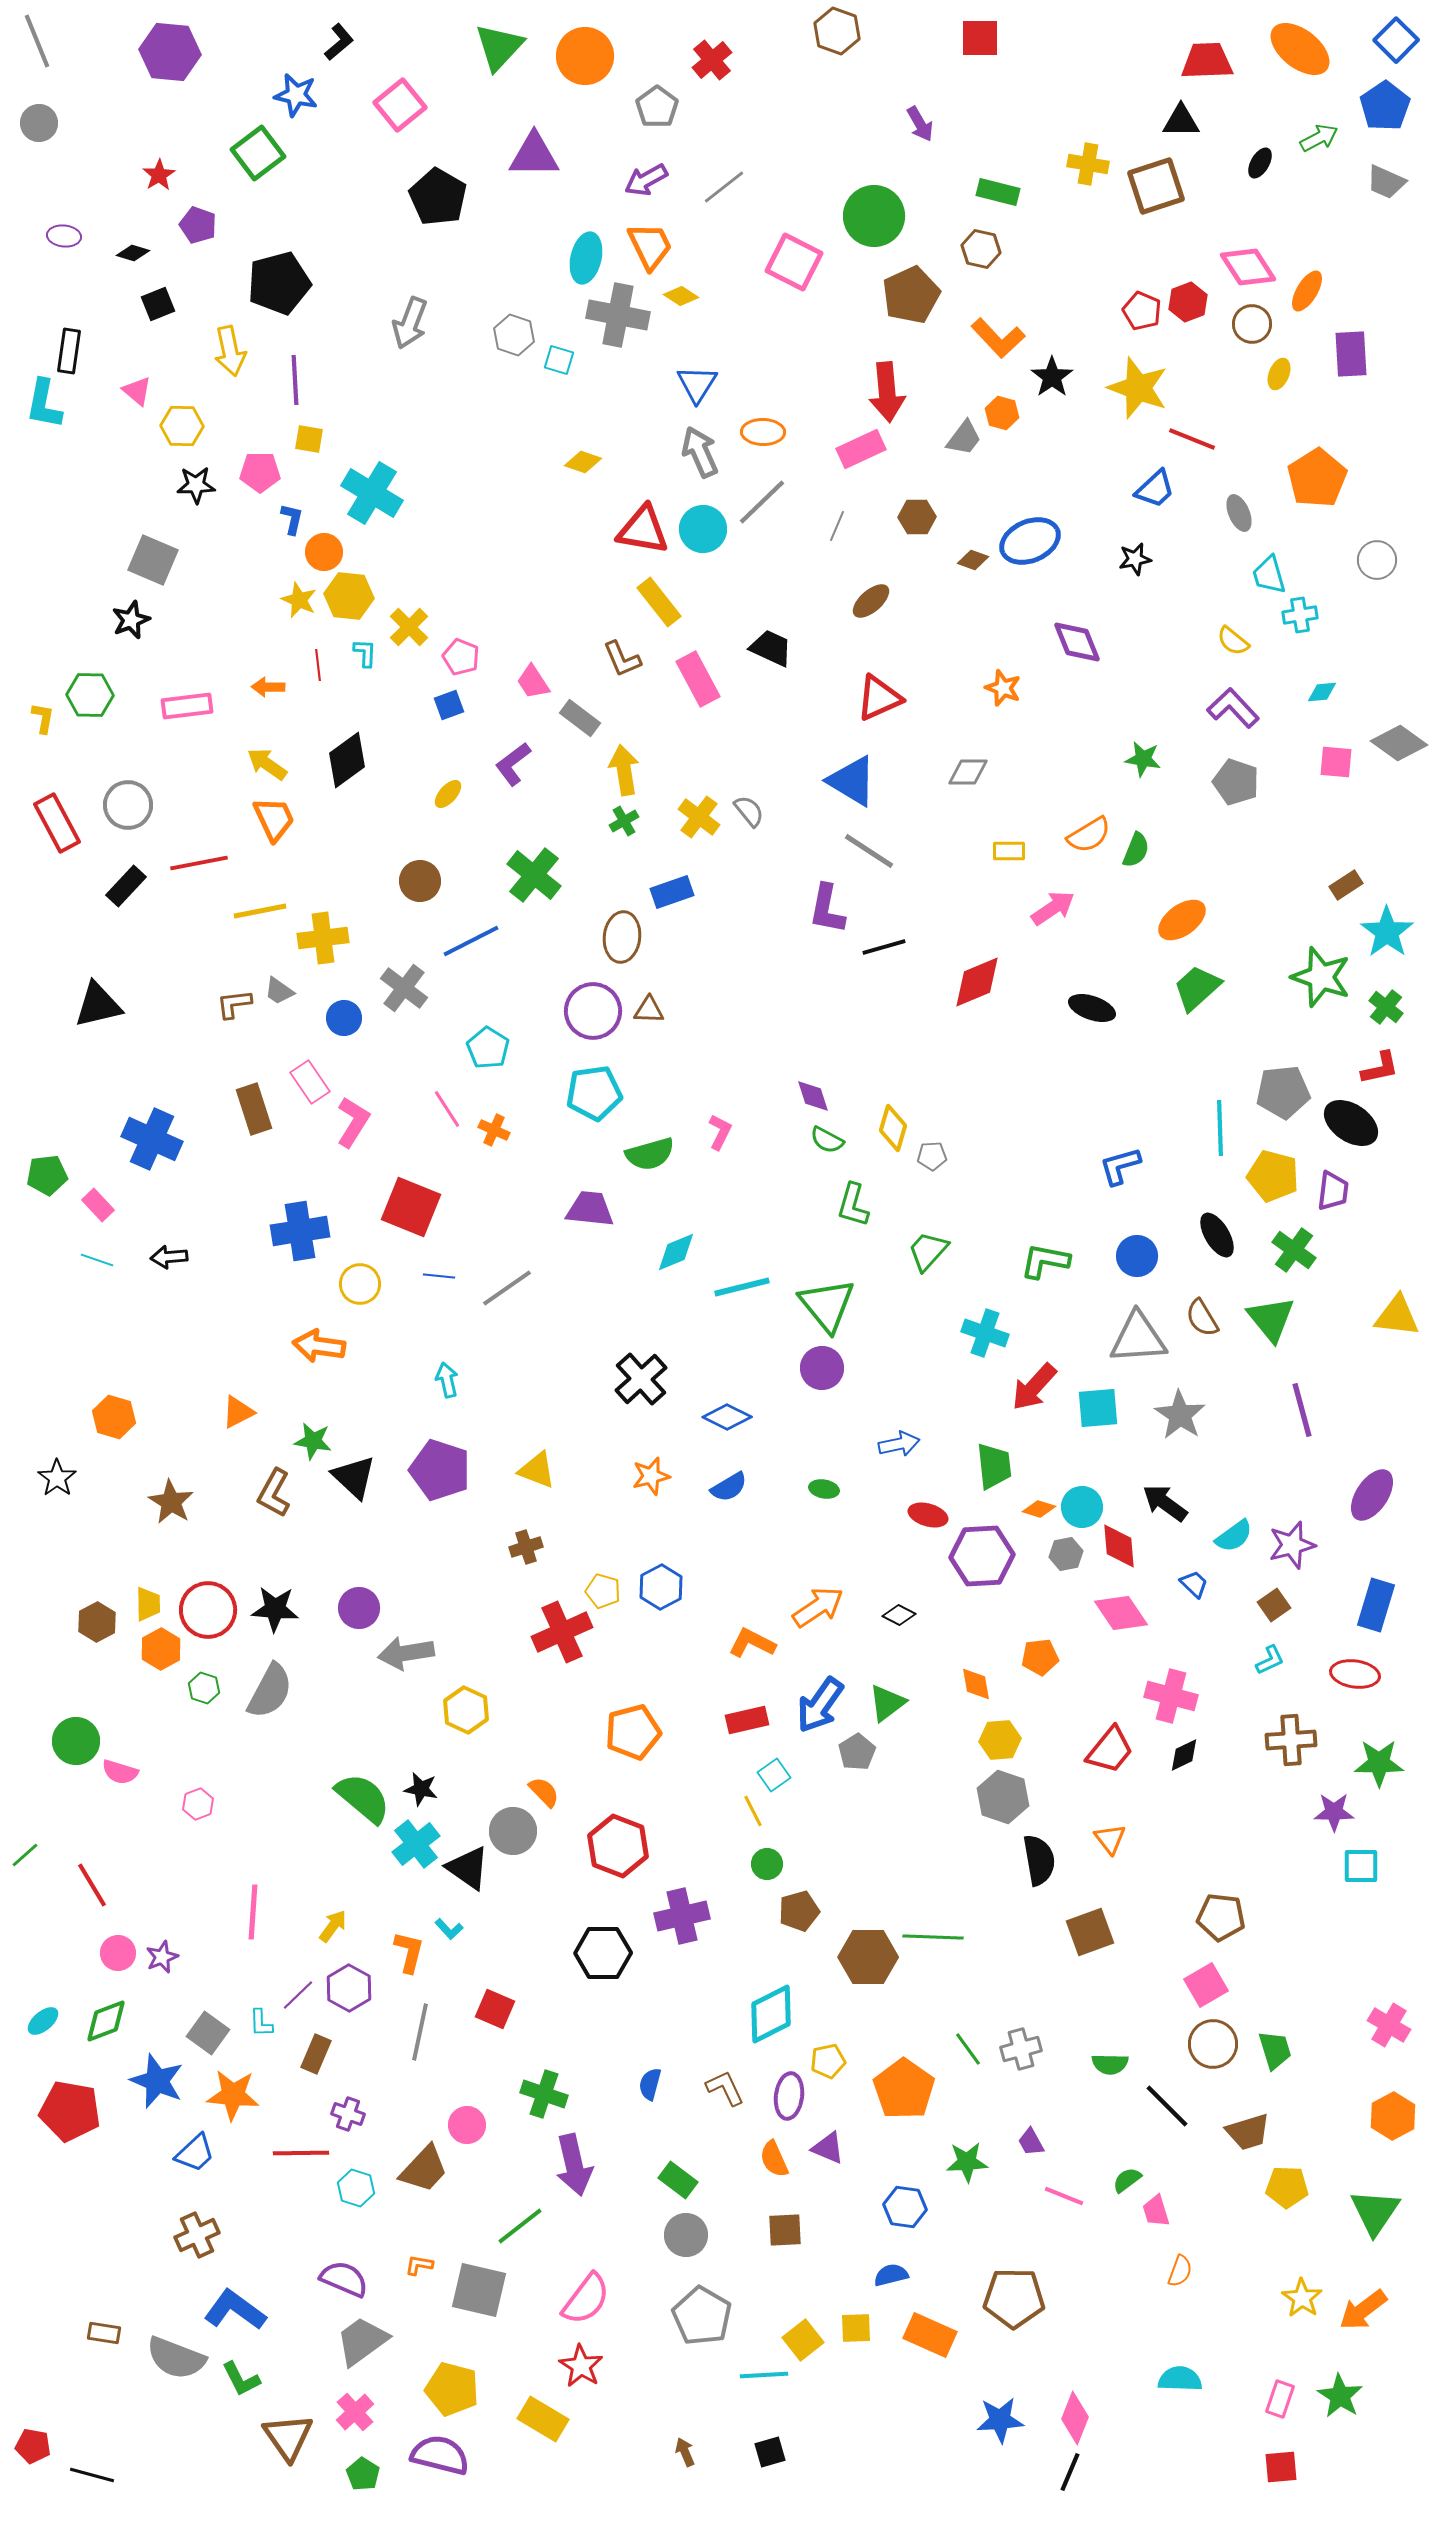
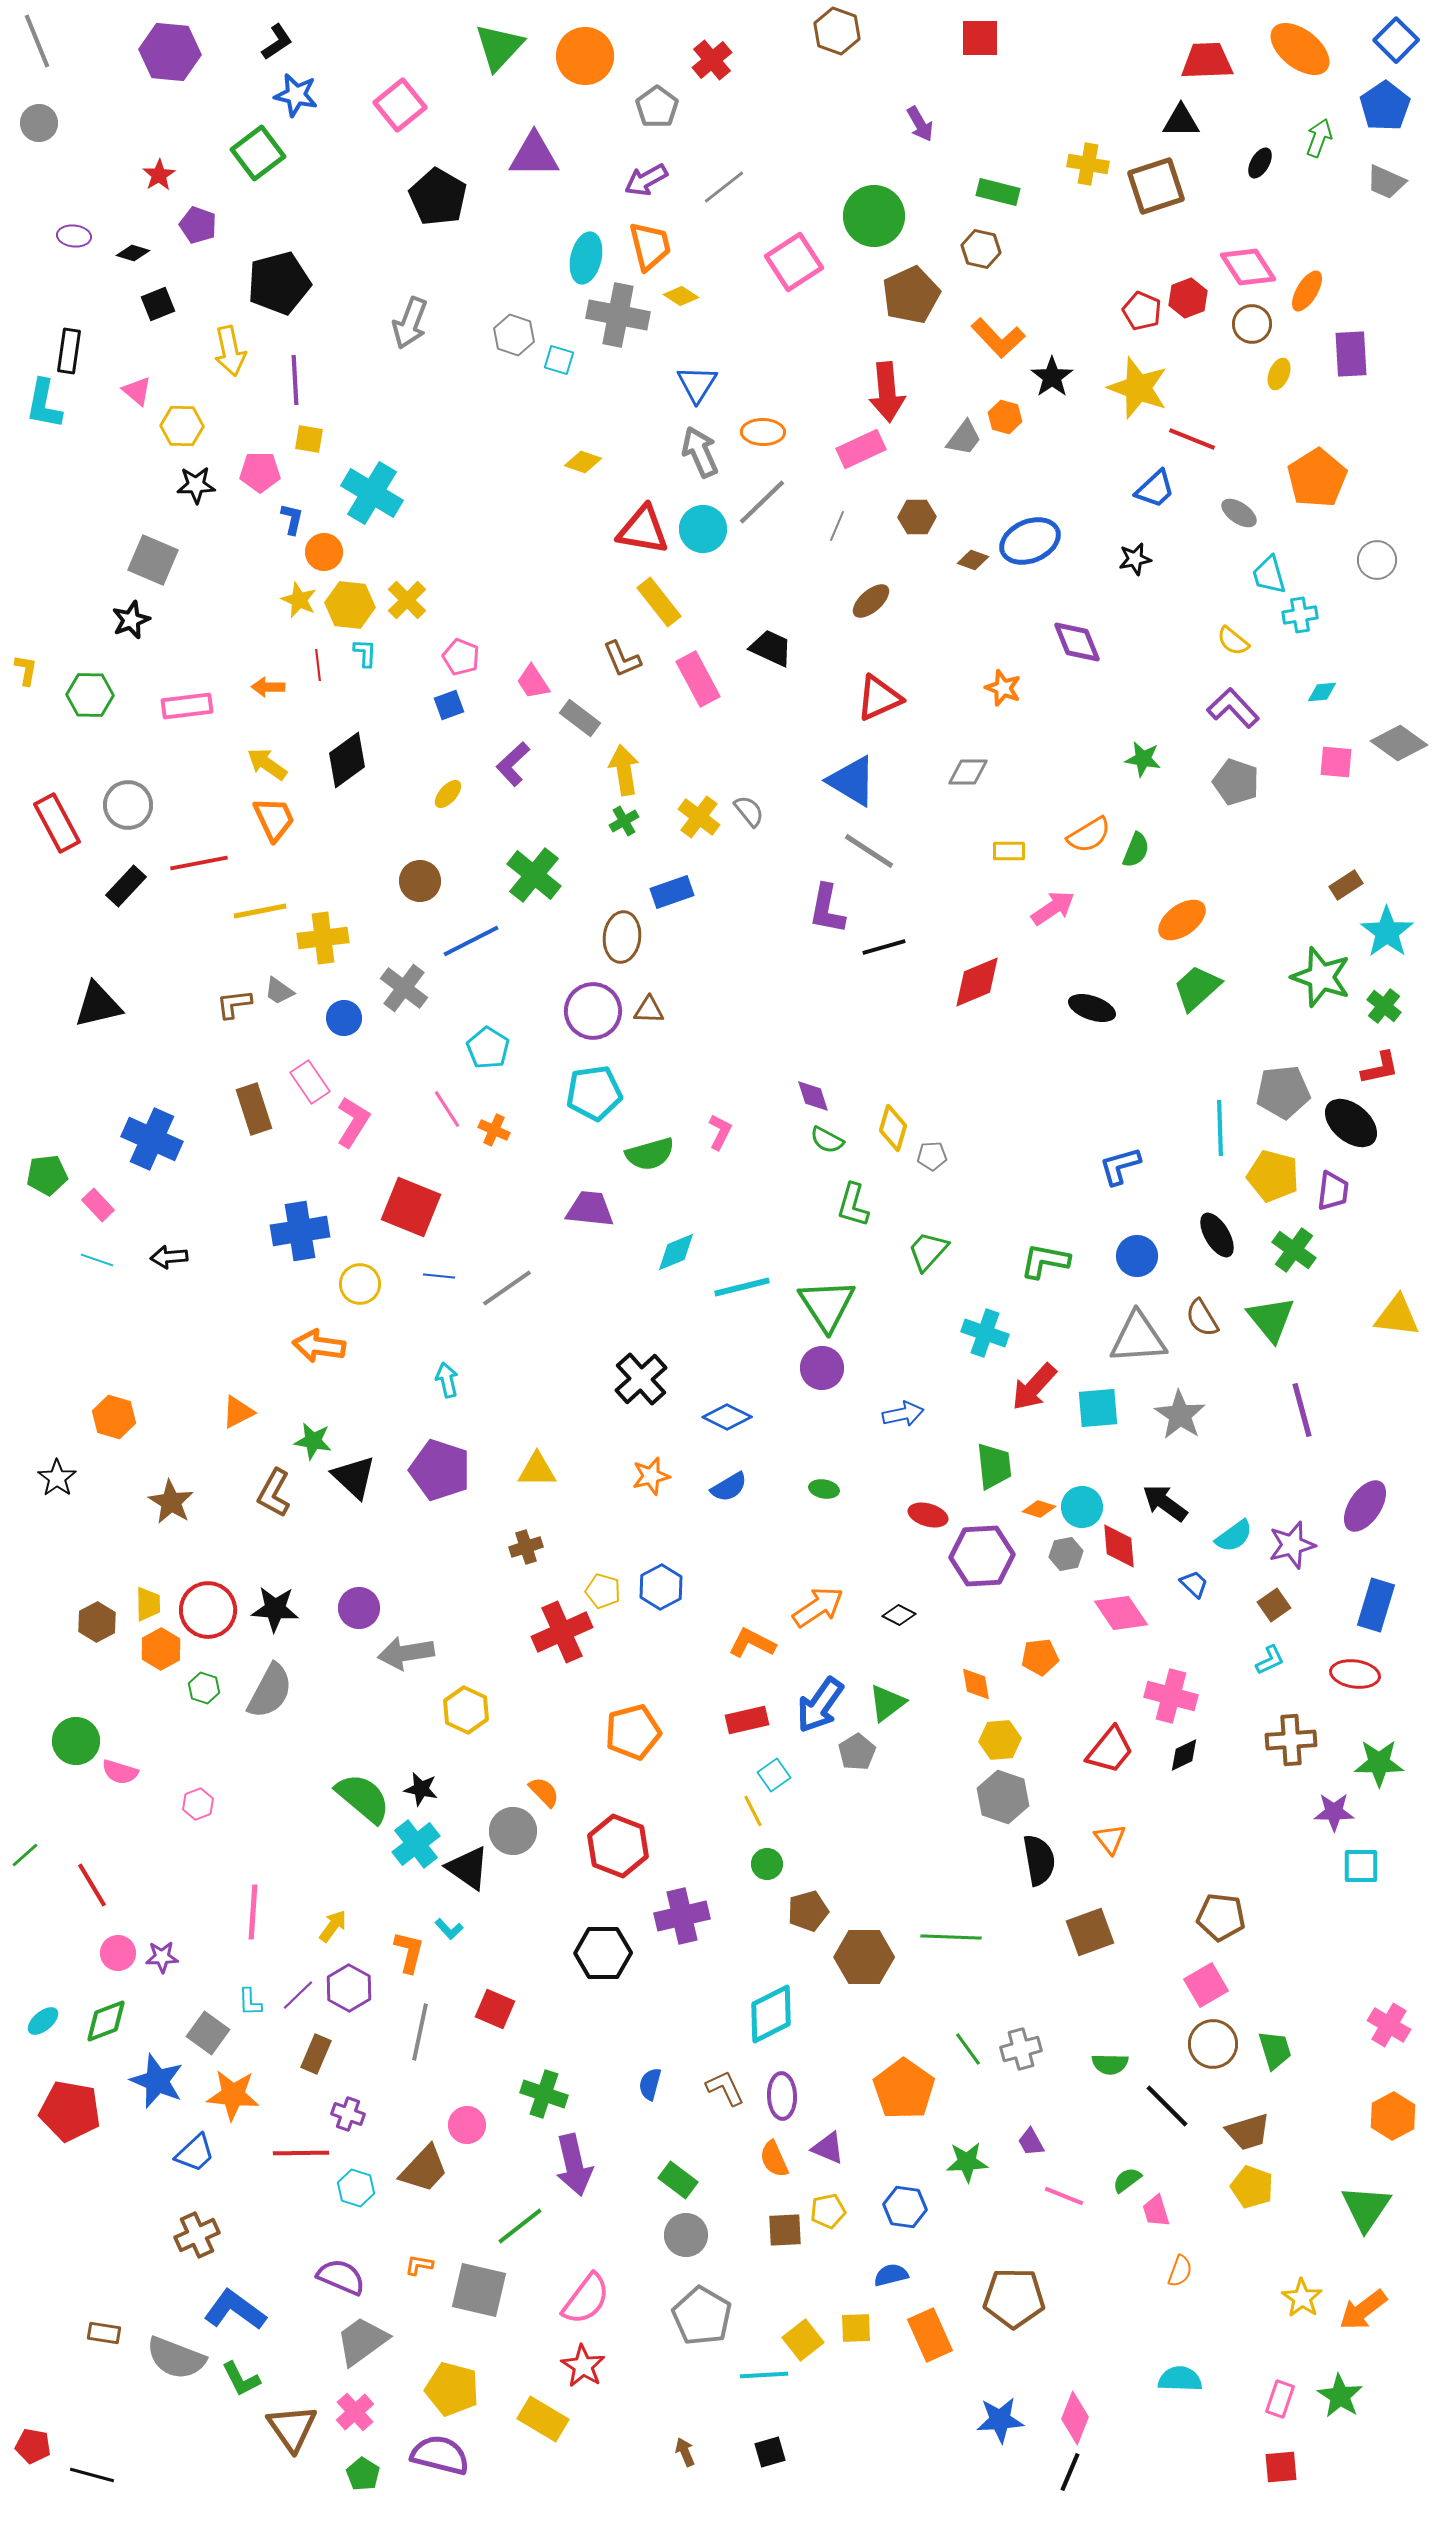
black L-shape at (339, 42): moved 62 px left; rotated 6 degrees clockwise
green arrow at (1319, 138): rotated 42 degrees counterclockwise
purple ellipse at (64, 236): moved 10 px right
orange trapezoid at (650, 246): rotated 12 degrees clockwise
pink square at (794, 262): rotated 30 degrees clockwise
red hexagon at (1188, 302): moved 4 px up
orange hexagon at (1002, 413): moved 3 px right, 4 px down
gray ellipse at (1239, 513): rotated 33 degrees counterclockwise
yellow hexagon at (349, 596): moved 1 px right, 9 px down
yellow cross at (409, 627): moved 2 px left, 27 px up
yellow L-shape at (43, 718): moved 17 px left, 48 px up
purple L-shape at (513, 764): rotated 6 degrees counterclockwise
green cross at (1386, 1007): moved 2 px left, 1 px up
black ellipse at (1351, 1123): rotated 6 degrees clockwise
green triangle at (827, 1305): rotated 6 degrees clockwise
blue arrow at (899, 1444): moved 4 px right, 30 px up
yellow triangle at (537, 1470): rotated 21 degrees counterclockwise
purple ellipse at (1372, 1495): moved 7 px left, 11 px down
brown pentagon at (799, 1911): moved 9 px right
green line at (933, 1937): moved 18 px right
purple star at (162, 1957): rotated 20 degrees clockwise
brown hexagon at (868, 1957): moved 4 px left
cyan L-shape at (261, 2023): moved 11 px left, 21 px up
yellow pentagon at (828, 2061): moved 150 px down
purple ellipse at (789, 2096): moved 7 px left; rotated 9 degrees counterclockwise
yellow pentagon at (1287, 2187): moved 35 px left; rotated 18 degrees clockwise
green triangle at (1375, 2212): moved 9 px left, 4 px up
purple semicircle at (344, 2279): moved 3 px left, 2 px up
orange rectangle at (930, 2335): rotated 42 degrees clockwise
red star at (581, 2366): moved 2 px right
brown triangle at (288, 2437): moved 4 px right, 9 px up
